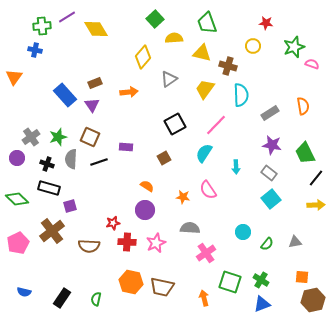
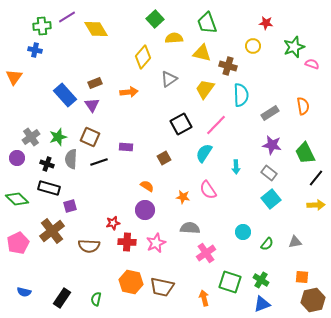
black square at (175, 124): moved 6 px right
